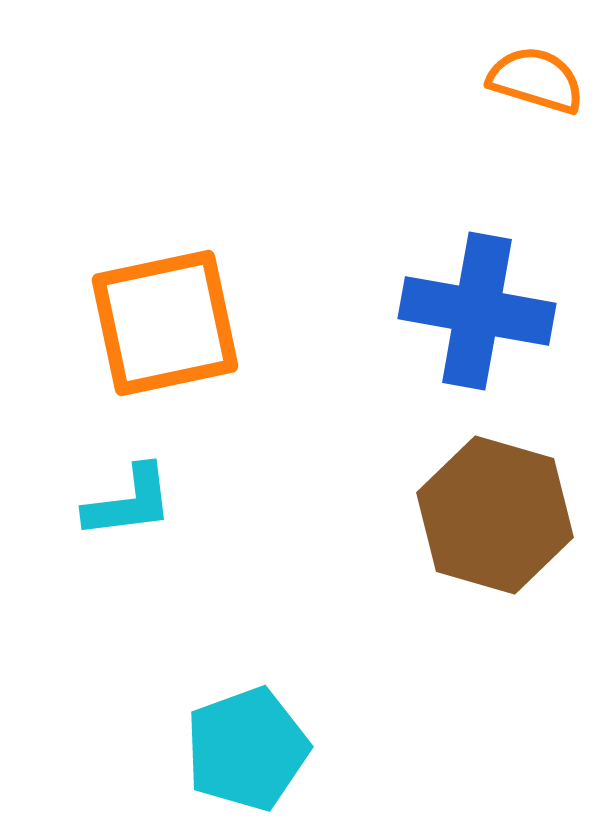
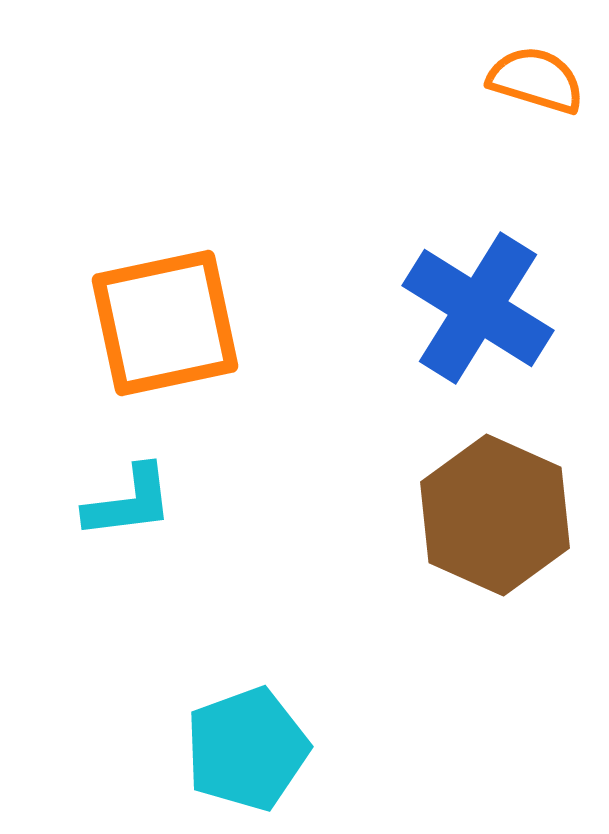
blue cross: moved 1 px right, 3 px up; rotated 22 degrees clockwise
brown hexagon: rotated 8 degrees clockwise
